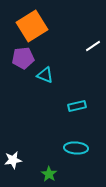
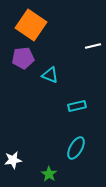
orange square: moved 1 px left, 1 px up; rotated 24 degrees counterclockwise
white line: rotated 21 degrees clockwise
cyan triangle: moved 5 px right
cyan ellipse: rotated 65 degrees counterclockwise
